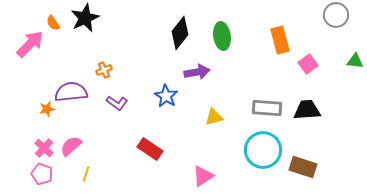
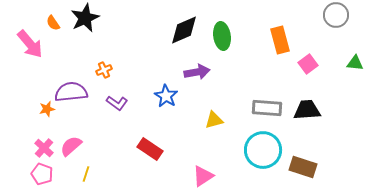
black diamond: moved 4 px right, 3 px up; rotated 28 degrees clockwise
pink arrow: rotated 96 degrees clockwise
green triangle: moved 2 px down
yellow triangle: moved 3 px down
